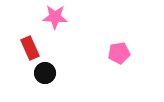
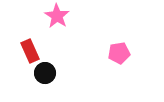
pink star: moved 2 px right, 1 px up; rotated 30 degrees clockwise
red rectangle: moved 3 px down
